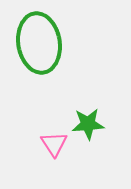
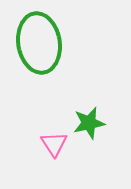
green star: moved 1 px right, 1 px up; rotated 8 degrees counterclockwise
